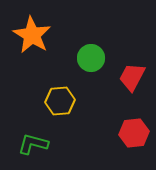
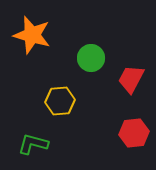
orange star: rotated 15 degrees counterclockwise
red trapezoid: moved 1 px left, 2 px down
